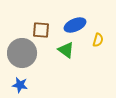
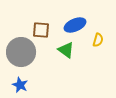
gray circle: moved 1 px left, 1 px up
blue star: rotated 14 degrees clockwise
